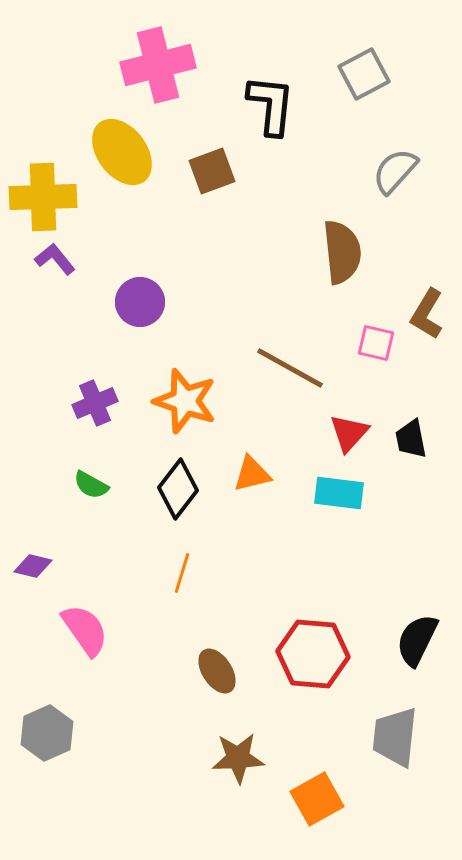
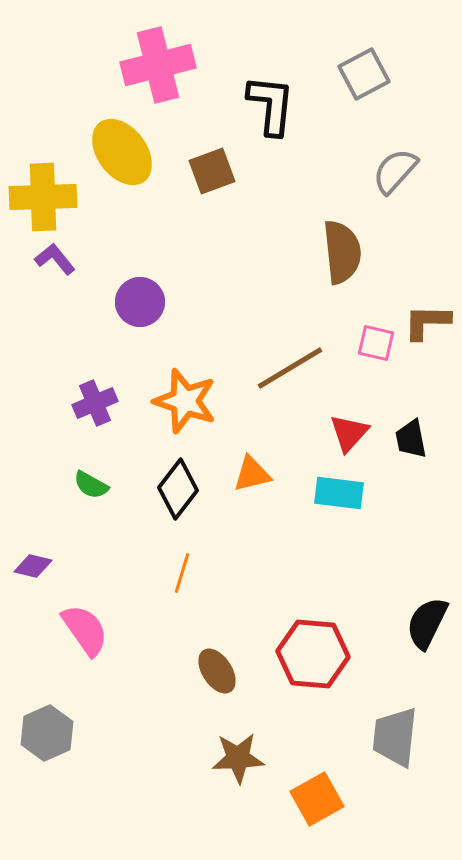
brown L-shape: moved 8 px down; rotated 60 degrees clockwise
brown line: rotated 60 degrees counterclockwise
black semicircle: moved 10 px right, 17 px up
